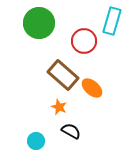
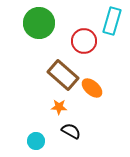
orange star: rotated 21 degrees counterclockwise
